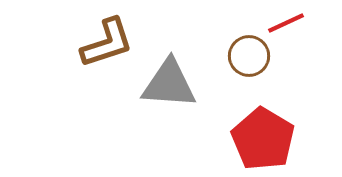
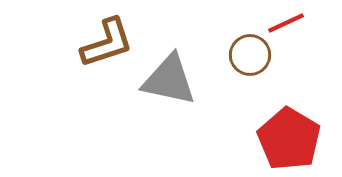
brown circle: moved 1 px right, 1 px up
gray triangle: moved 4 px up; rotated 8 degrees clockwise
red pentagon: moved 26 px right
